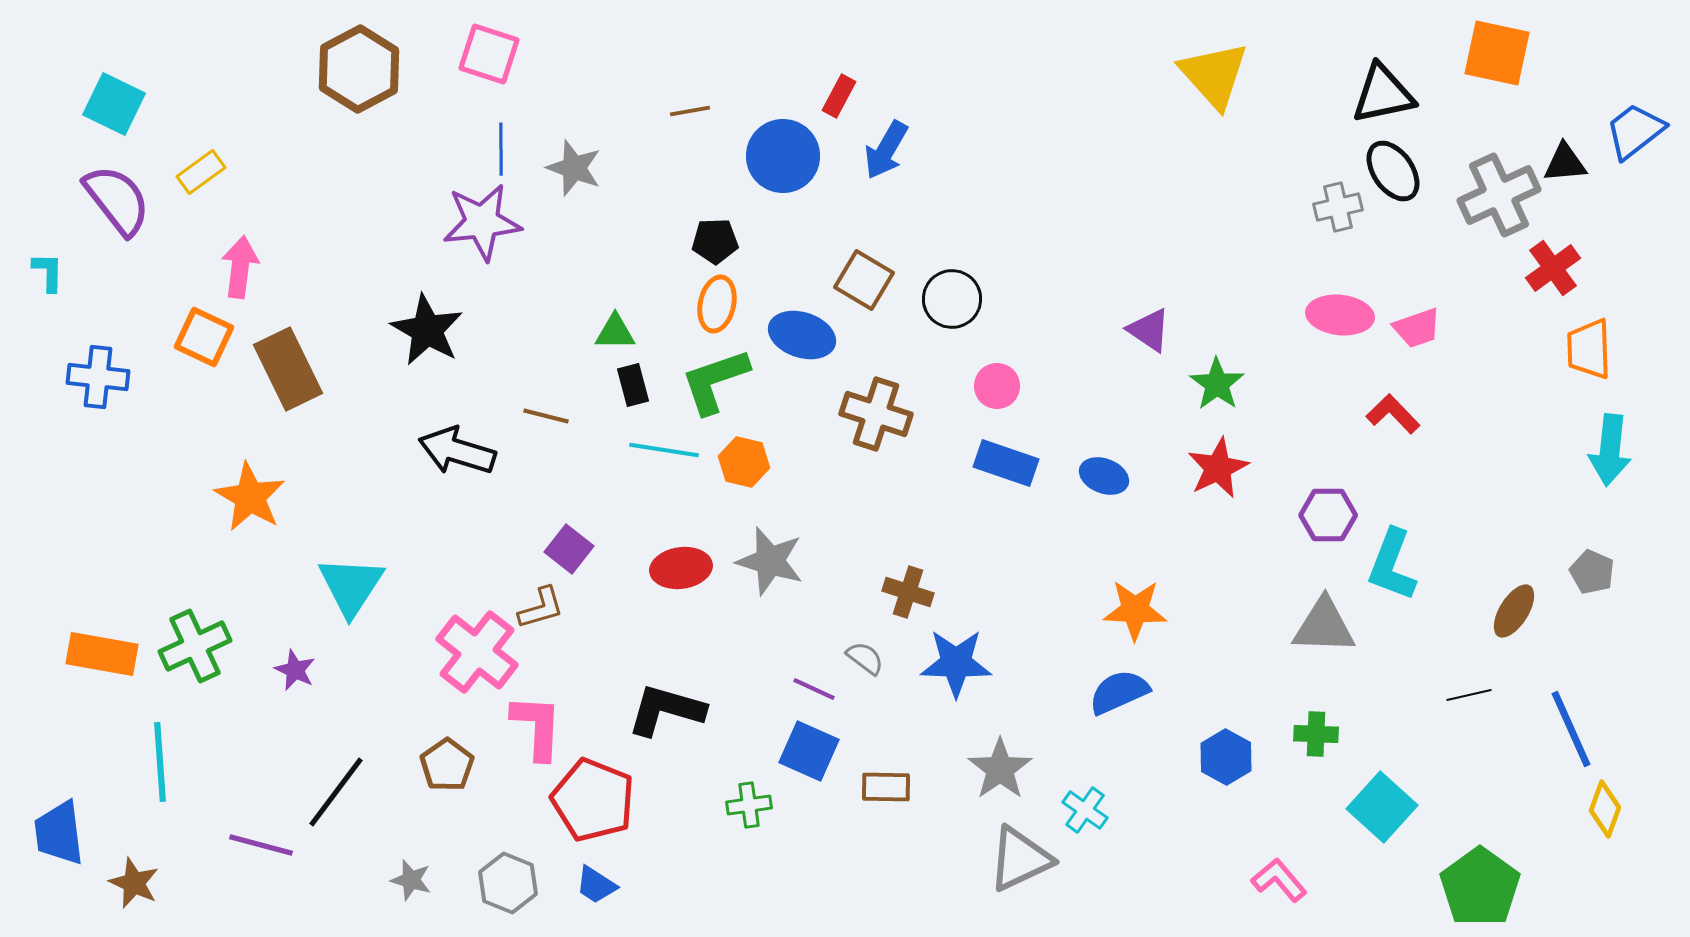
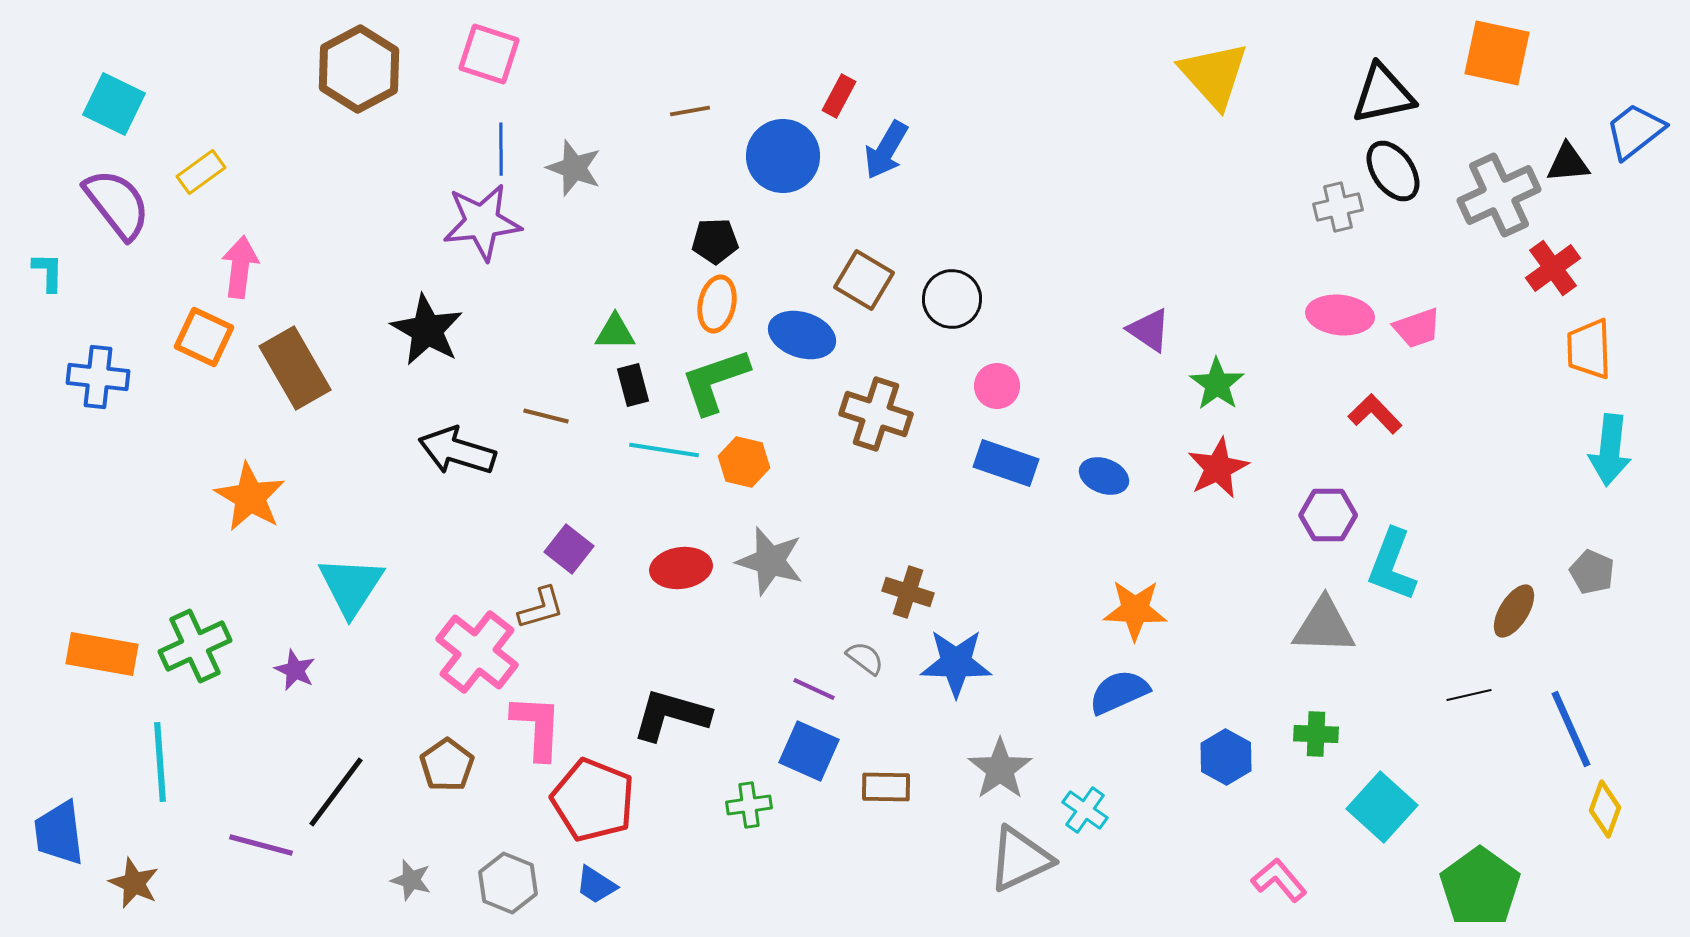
black triangle at (1565, 163): moved 3 px right
purple semicircle at (117, 200): moved 4 px down
brown rectangle at (288, 369): moved 7 px right, 1 px up; rotated 4 degrees counterclockwise
red L-shape at (1393, 414): moved 18 px left
black L-shape at (666, 710): moved 5 px right, 5 px down
